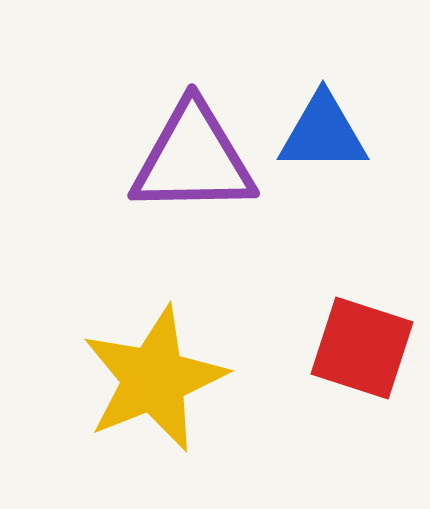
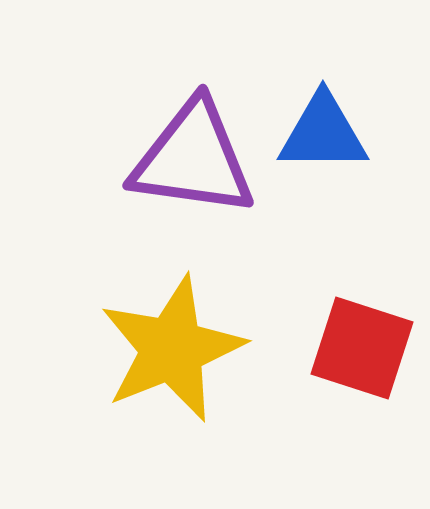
purple triangle: rotated 9 degrees clockwise
yellow star: moved 18 px right, 30 px up
